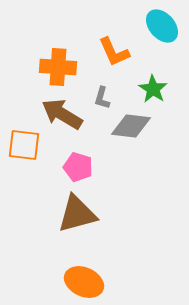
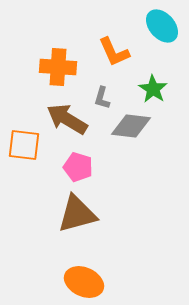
brown arrow: moved 5 px right, 5 px down
